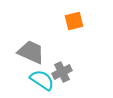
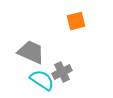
orange square: moved 2 px right
